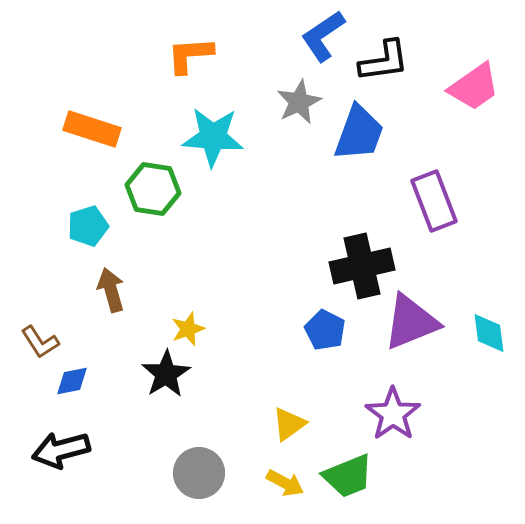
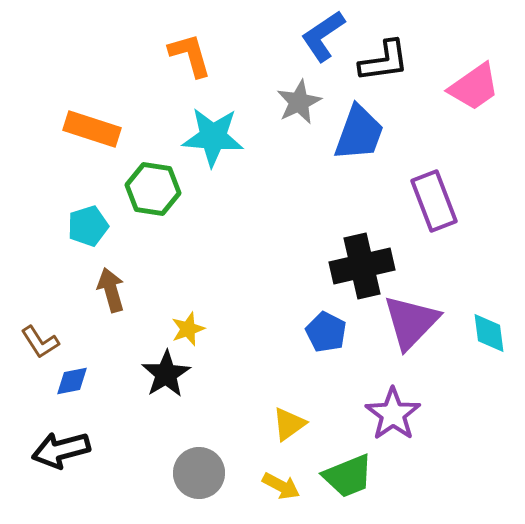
orange L-shape: rotated 78 degrees clockwise
purple triangle: rotated 24 degrees counterclockwise
blue pentagon: moved 1 px right, 2 px down
yellow arrow: moved 4 px left, 3 px down
